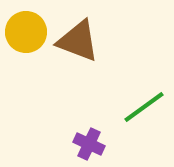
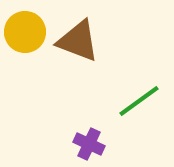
yellow circle: moved 1 px left
green line: moved 5 px left, 6 px up
